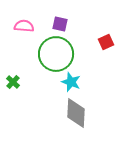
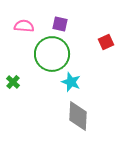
green circle: moved 4 px left
gray diamond: moved 2 px right, 3 px down
